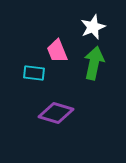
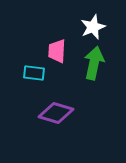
pink trapezoid: rotated 25 degrees clockwise
